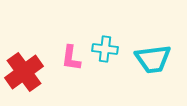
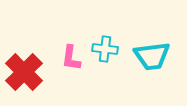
cyan trapezoid: moved 1 px left, 3 px up
red cross: rotated 9 degrees counterclockwise
